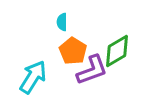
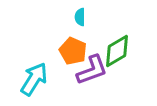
cyan semicircle: moved 18 px right, 5 px up
orange pentagon: rotated 8 degrees counterclockwise
cyan arrow: moved 1 px right, 2 px down
